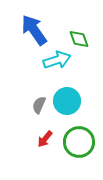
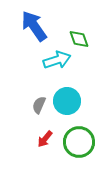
blue arrow: moved 4 px up
